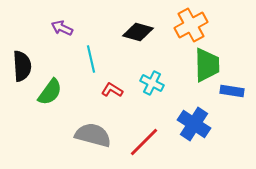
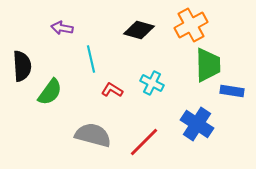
purple arrow: rotated 15 degrees counterclockwise
black diamond: moved 1 px right, 2 px up
green trapezoid: moved 1 px right
blue cross: moved 3 px right
